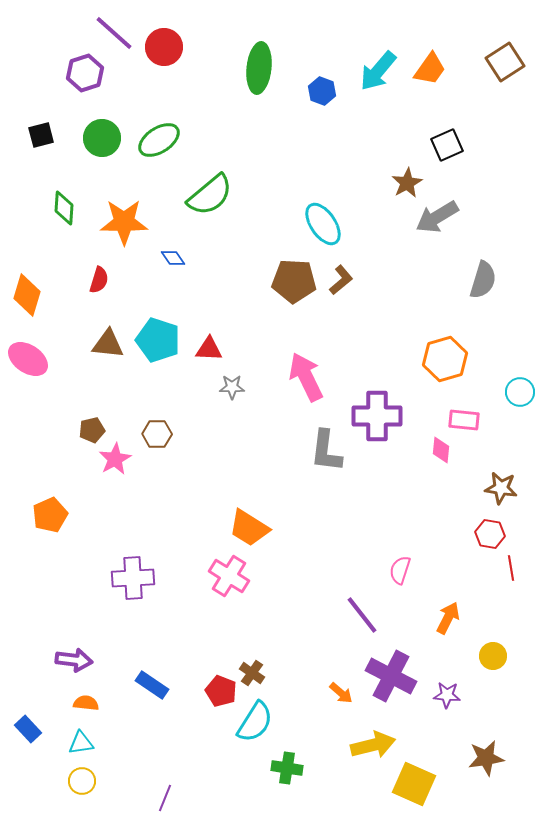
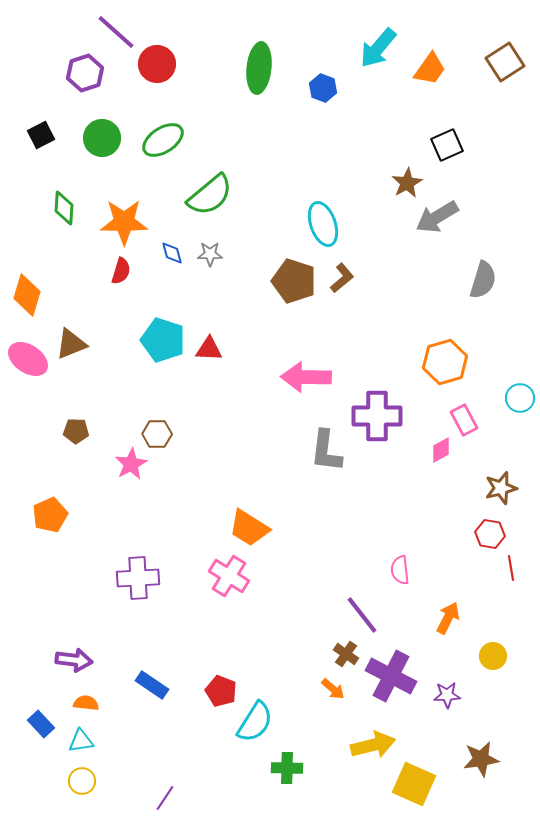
purple line at (114, 33): moved 2 px right, 1 px up
red circle at (164, 47): moved 7 px left, 17 px down
cyan arrow at (378, 71): moved 23 px up
blue hexagon at (322, 91): moved 1 px right, 3 px up
black square at (41, 135): rotated 12 degrees counterclockwise
green ellipse at (159, 140): moved 4 px right
cyan ellipse at (323, 224): rotated 15 degrees clockwise
blue diamond at (173, 258): moved 1 px left, 5 px up; rotated 20 degrees clockwise
red semicircle at (99, 280): moved 22 px right, 9 px up
brown L-shape at (341, 280): moved 1 px right, 2 px up
brown pentagon at (294, 281): rotated 15 degrees clockwise
cyan pentagon at (158, 340): moved 5 px right
brown triangle at (108, 344): moved 37 px left; rotated 28 degrees counterclockwise
orange hexagon at (445, 359): moved 3 px down
pink arrow at (306, 377): rotated 63 degrees counterclockwise
gray star at (232, 387): moved 22 px left, 133 px up
cyan circle at (520, 392): moved 6 px down
pink rectangle at (464, 420): rotated 56 degrees clockwise
brown pentagon at (92, 430): moved 16 px left, 1 px down; rotated 15 degrees clockwise
pink diamond at (441, 450): rotated 56 degrees clockwise
pink star at (115, 459): moved 16 px right, 5 px down
brown star at (501, 488): rotated 24 degrees counterclockwise
pink semicircle at (400, 570): rotated 24 degrees counterclockwise
purple cross at (133, 578): moved 5 px right
brown cross at (252, 673): moved 94 px right, 19 px up
orange arrow at (341, 693): moved 8 px left, 4 px up
purple star at (447, 695): rotated 8 degrees counterclockwise
blue rectangle at (28, 729): moved 13 px right, 5 px up
cyan triangle at (81, 743): moved 2 px up
brown star at (486, 758): moved 5 px left, 1 px down
green cross at (287, 768): rotated 8 degrees counterclockwise
purple line at (165, 798): rotated 12 degrees clockwise
